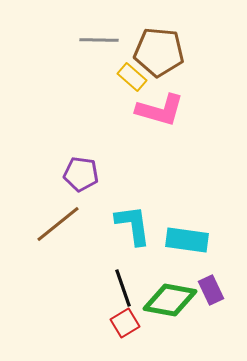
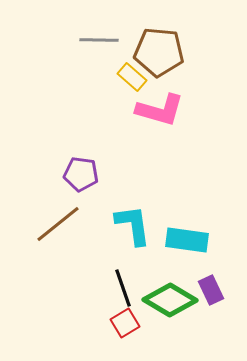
green diamond: rotated 20 degrees clockwise
